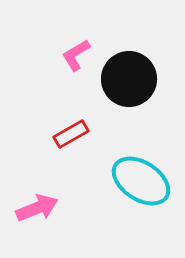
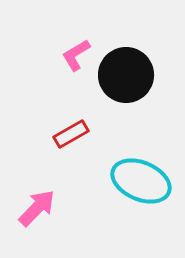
black circle: moved 3 px left, 4 px up
cyan ellipse: rotated 10 degrees counterclockwise
pink arrow: rotated 24 degrees counterclockwise
